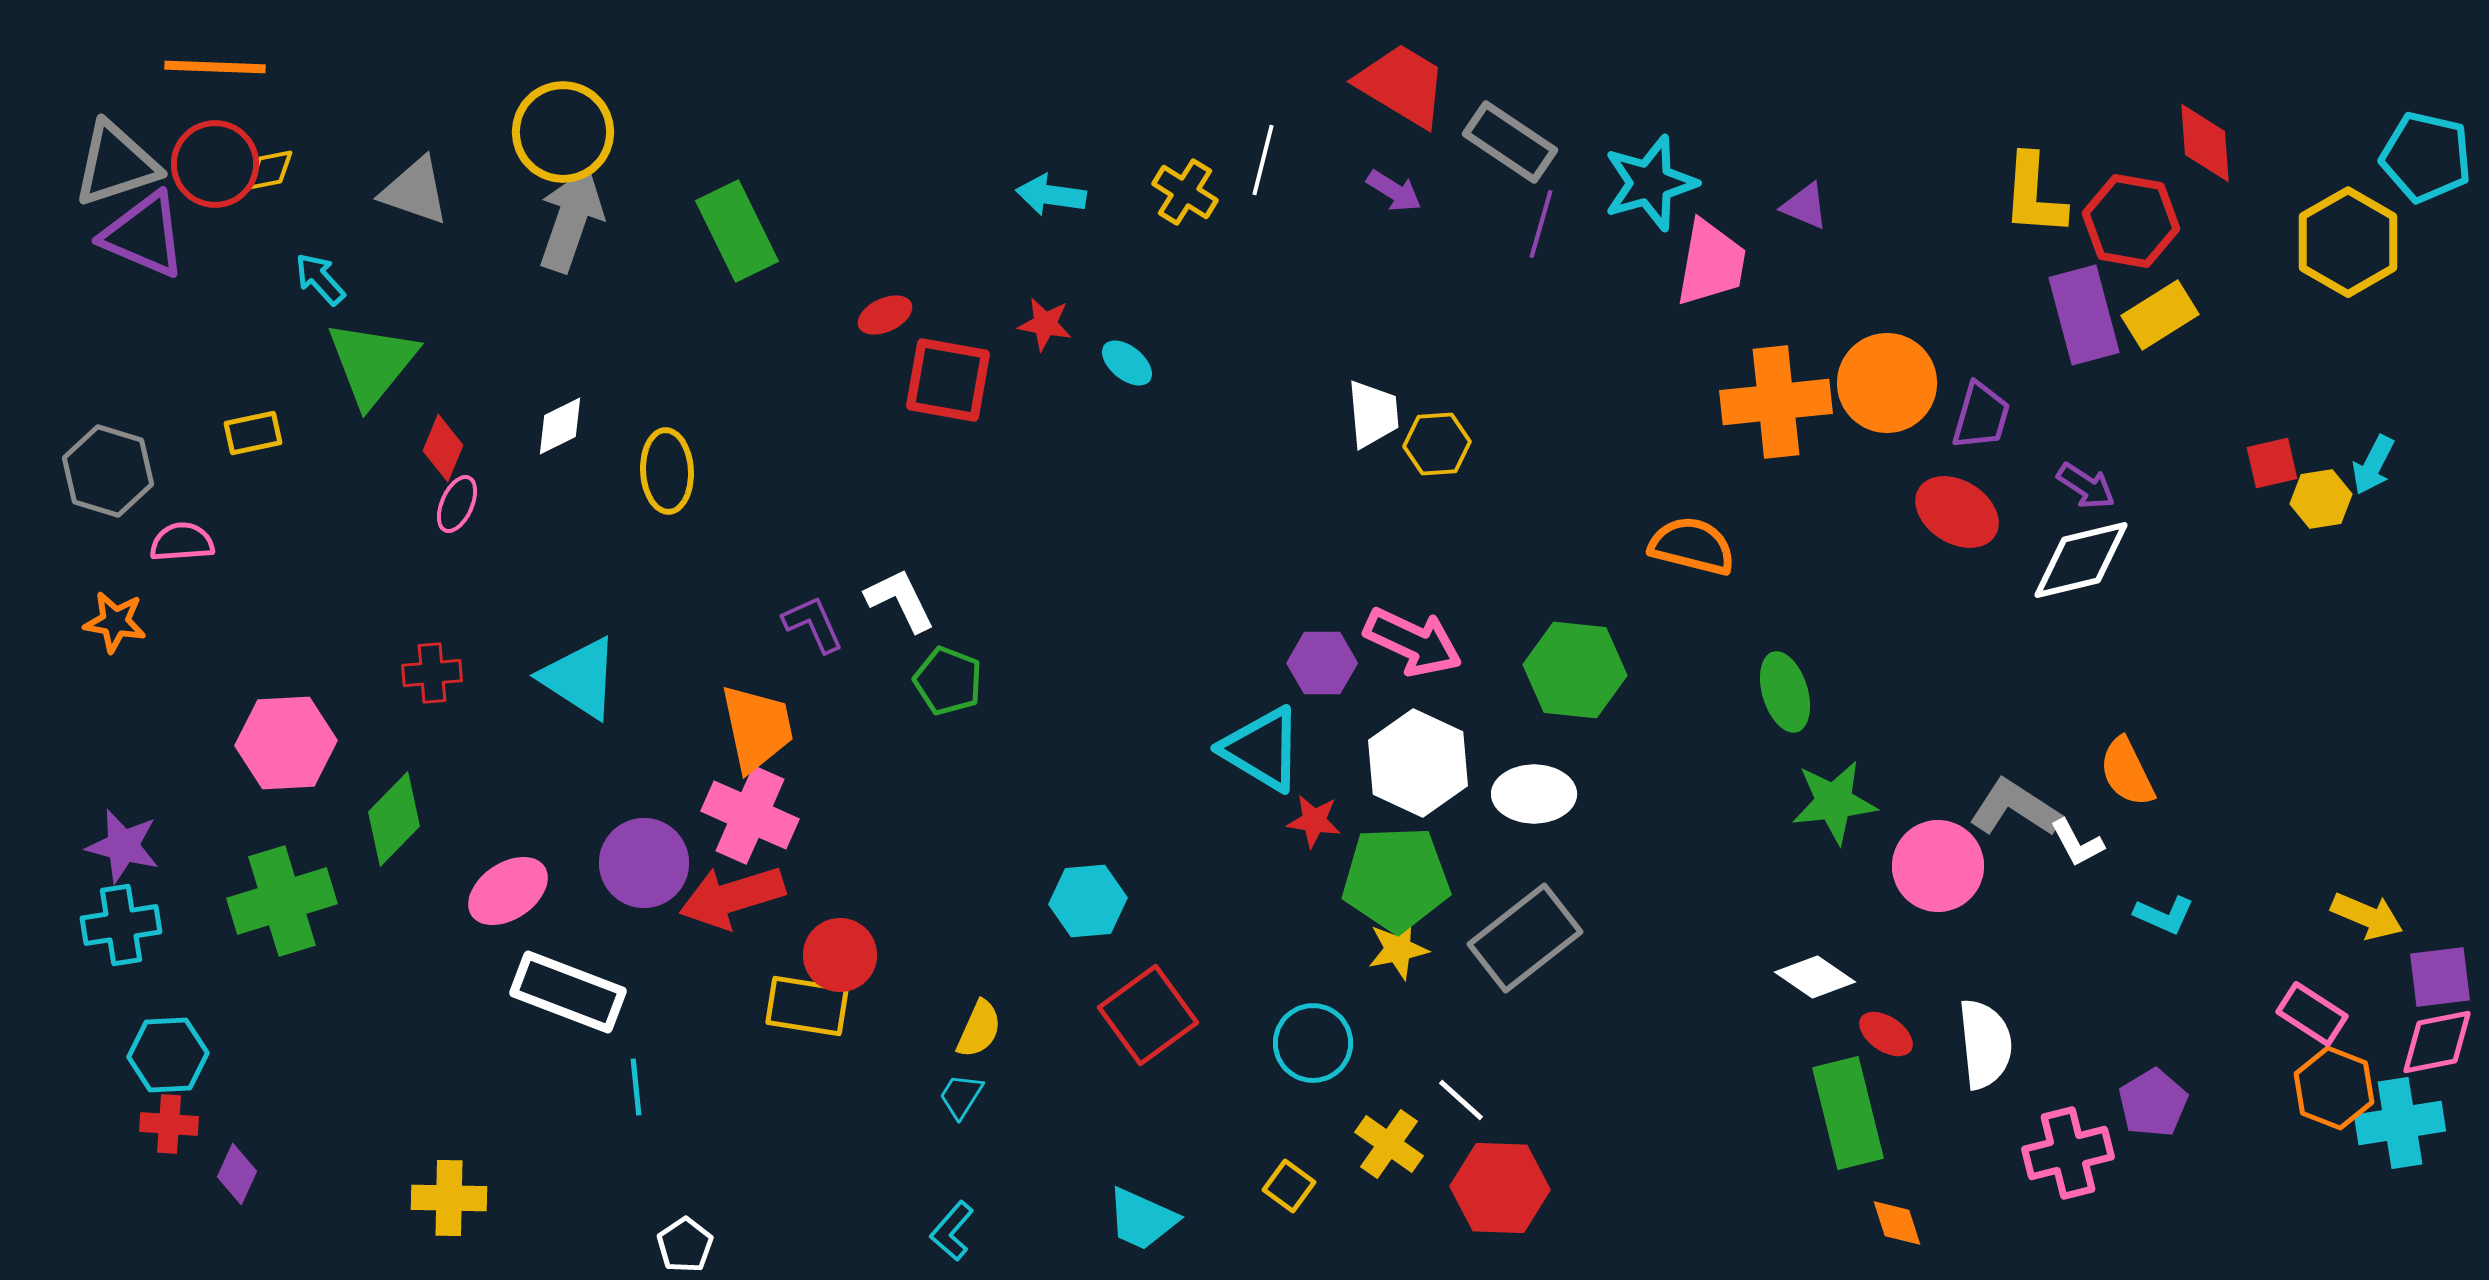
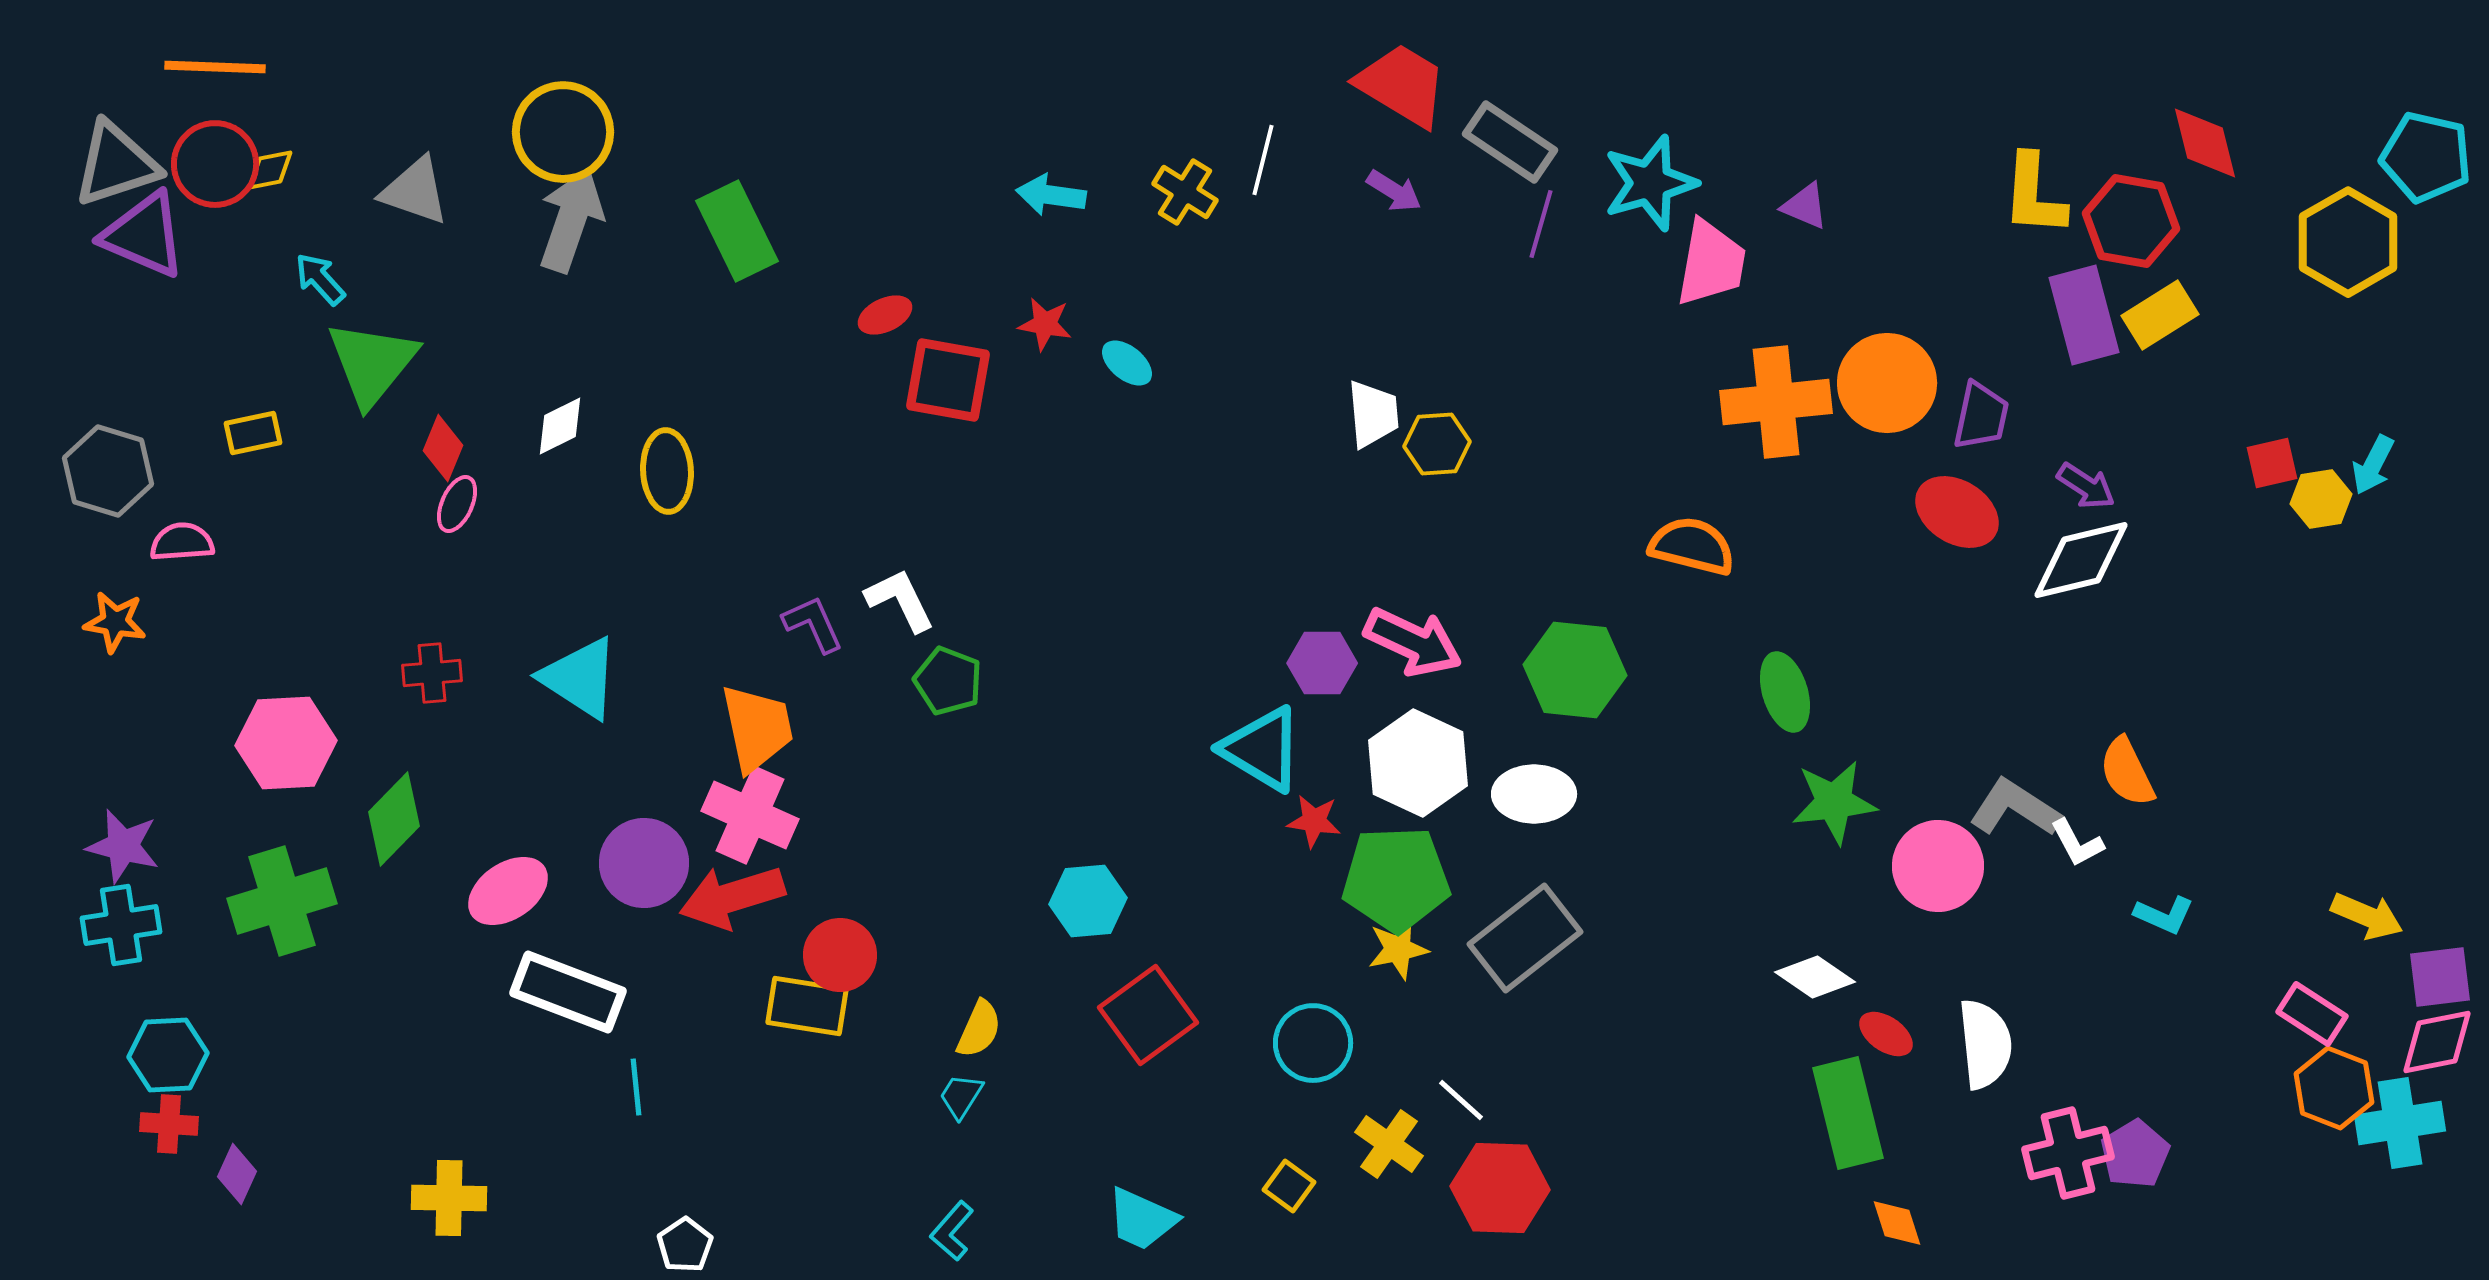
red diamond at (2205, 143): rotated 10 degrees counterclockwise
purple trapezoid at (1981, 416): rotated 4 degrees counterclockwise
purple pentagon at (2153, 1103): moved 18 px left, 51 px down
